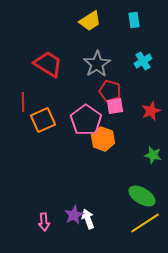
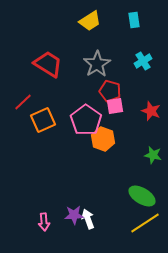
red line: rotated 48 degrees clockwise
red star: rotated 30 degrees counterclockwise
purple star: rotated 24 degrees clockwise
